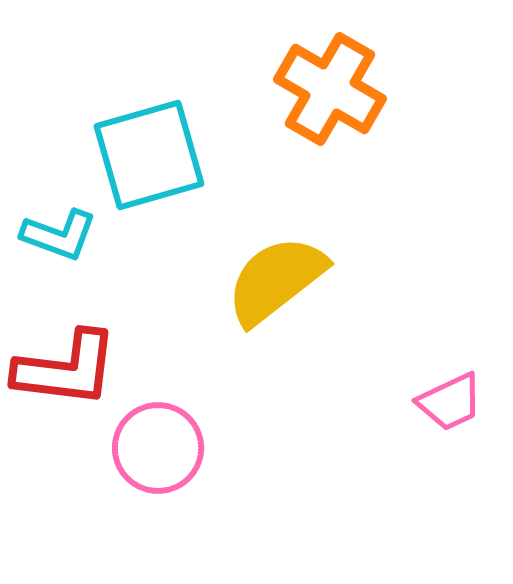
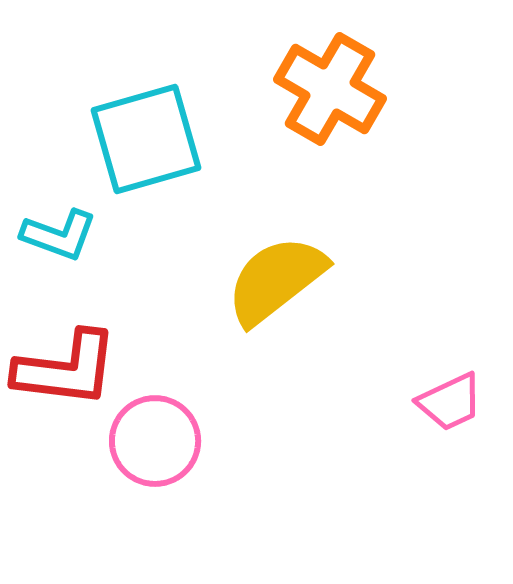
cyan square: moved 3 px left, 16 px up
pink circle: moved 3 px left, 7 px up
